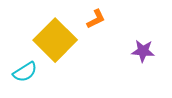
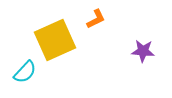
yellow square: rotated 21 degrees clockwise
cyan semicircle: rotated 15 degrees counterclockwise
